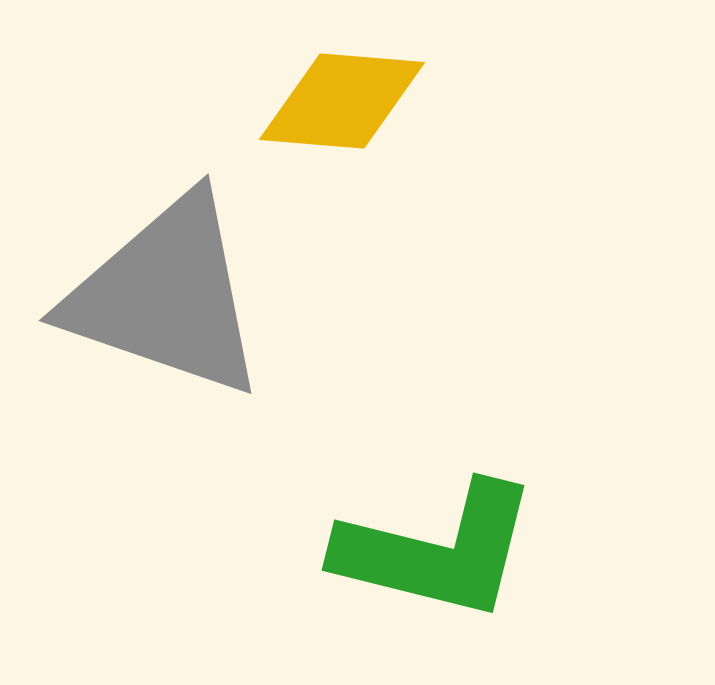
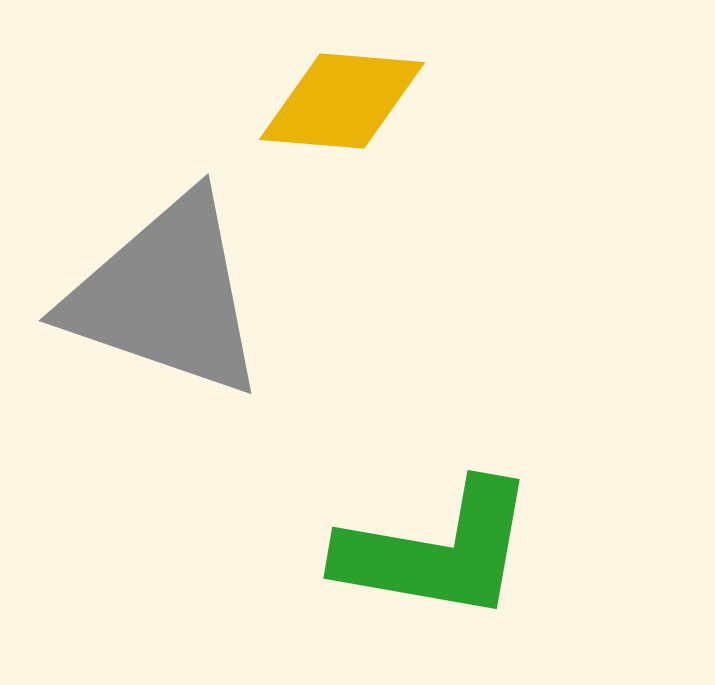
green L-shape: rotated 4 degrees counterclockwise
